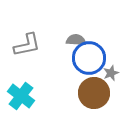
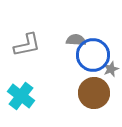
blue circle: moved 4 px right, 3 px up
gray star: moved 4 px up
